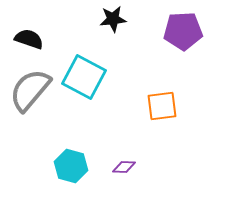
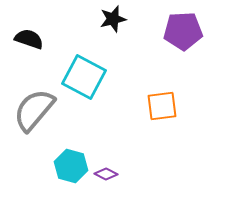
black star: rotated 8 degrees counterclockwise
gray semicircle: moved 4 px right, 20 px down
purple diamond: moved 18 px left, 7 px down; rotated 25 degrees clockwise
